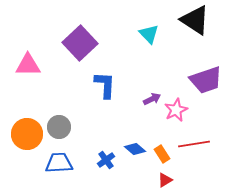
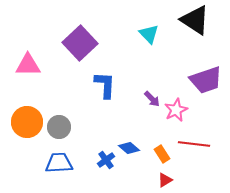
purple arrow: rotated 72 degrees clockwise
orange circle: moved 12 px up
red line: rotated 16 degrees clockwise
blue diamond: moved 6 px left, 1 px up
